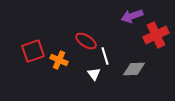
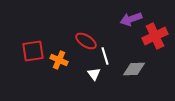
purple arrow: moved 1 px left, 3 px down
red cross: moved 1 px left, 1 px down
red square: rotated 10 degrees clockwise
